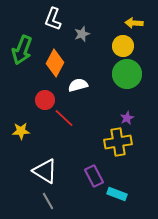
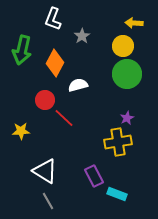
gray star: moved 2 px down; rotated 14 degrees counterclockwise
green arrow: rotated 8 degrees counterclockwise
